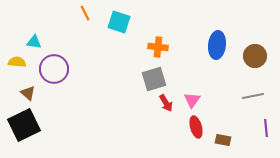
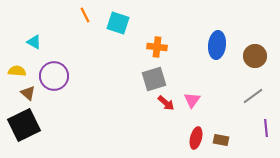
orange line: moved 2 px down
cyan square: moved 1 px left, 1 px down
cyan triangle: rotated 21 degrees clockwise
orange cross: moved 1 px left
yellow semicircle: moved 9 px down
purple circle: moved 7 px down
gray line: rotated 25 degrees counterclockwise
red arrow: rotated 18 degrees counterclockwise
red ellipse: moved 11 px down; rotated 30 degrees clockwise
brown rectangle: moved 2 px left
